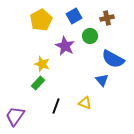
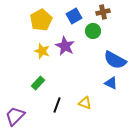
brown cross: moved 4 px left, 6 px up
green circle: moved 3 px right, 5 px up
blue semicircle: moved 2 px right, 1 px down
yellow star: moved 13 px up
blue triangle: moved 9 px right, 3 px down; rotated 24 degrees counterclockwise
black line: moved 1 px right, 1 px up
purple trapezoid: rotated 10 degrees clockwise
